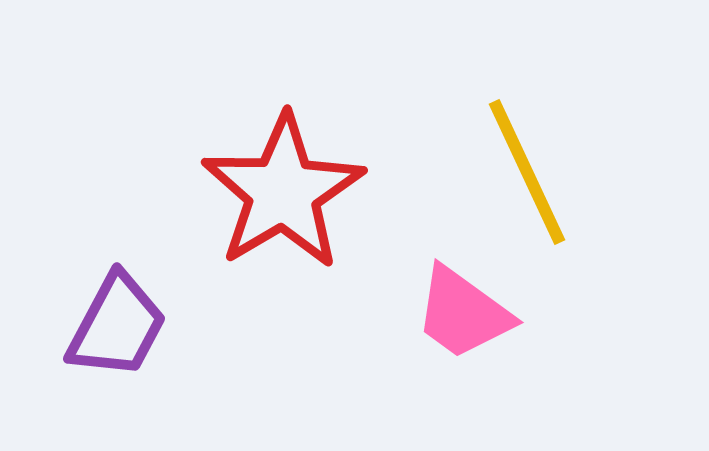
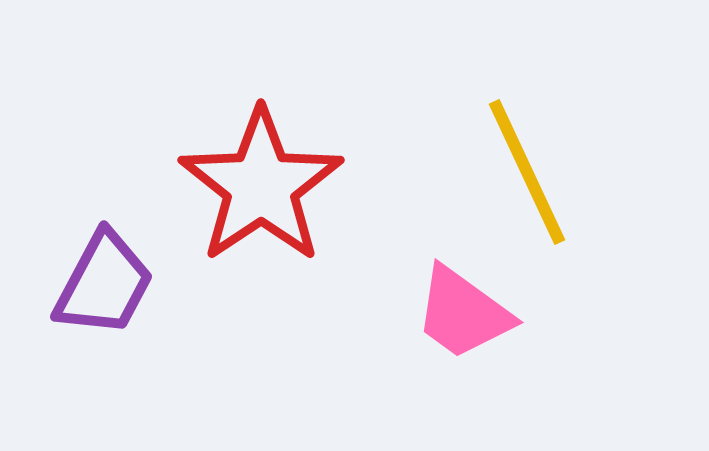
red star: moved 22 px left, 6 px up; rotated 3 degrees counterclockwise
purple trapezoid: moved 13 px left, 42 px up
